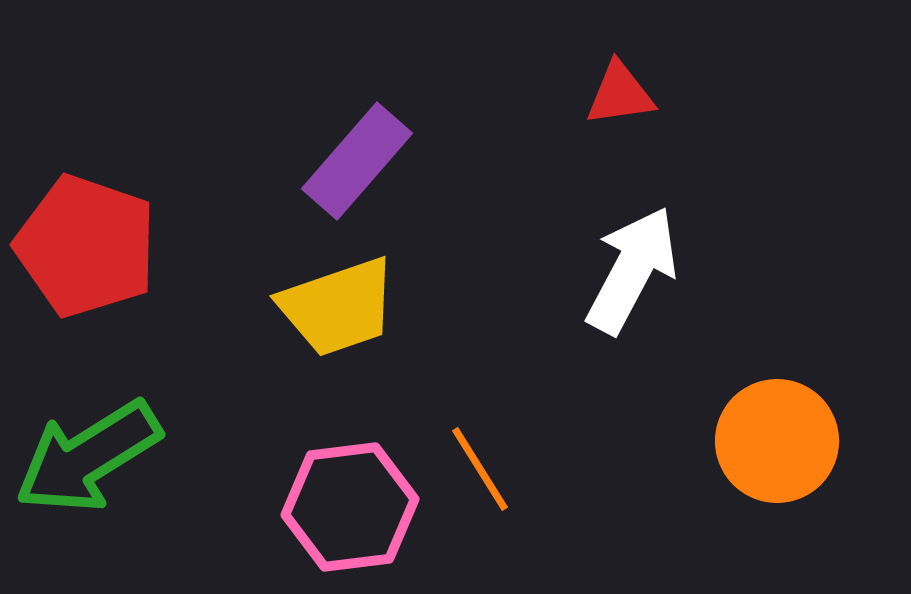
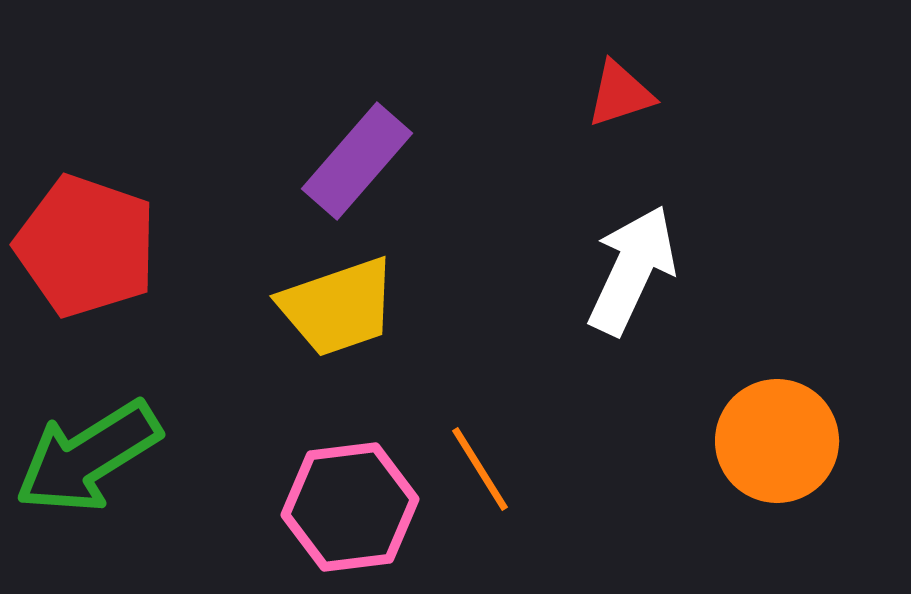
red triangle: rotated 10 degrees counterclockwise
white arrow: rotated 3 degrees counterclockwise
